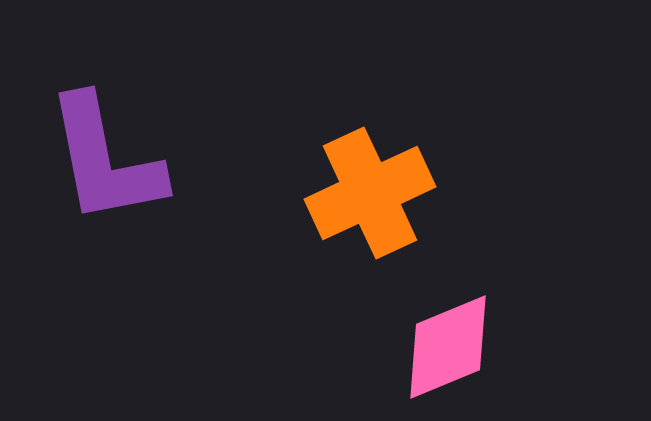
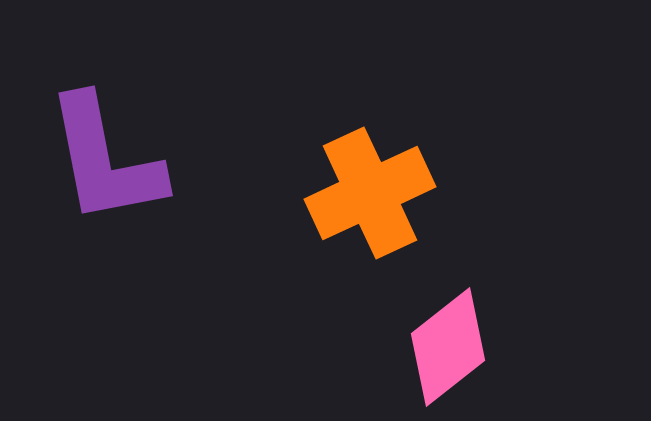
pink diamond: rotated 16 degrees counterclockwise
